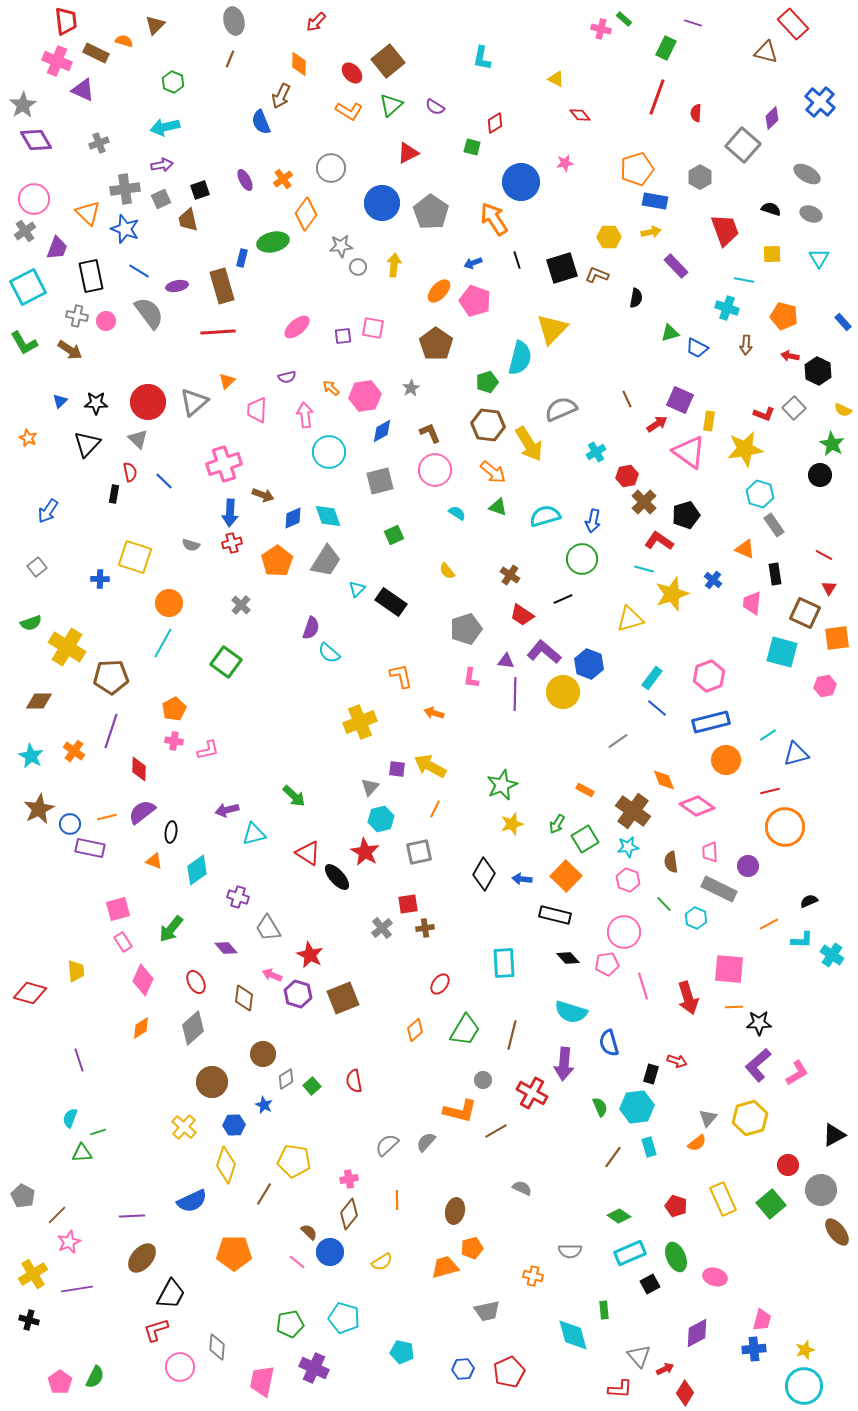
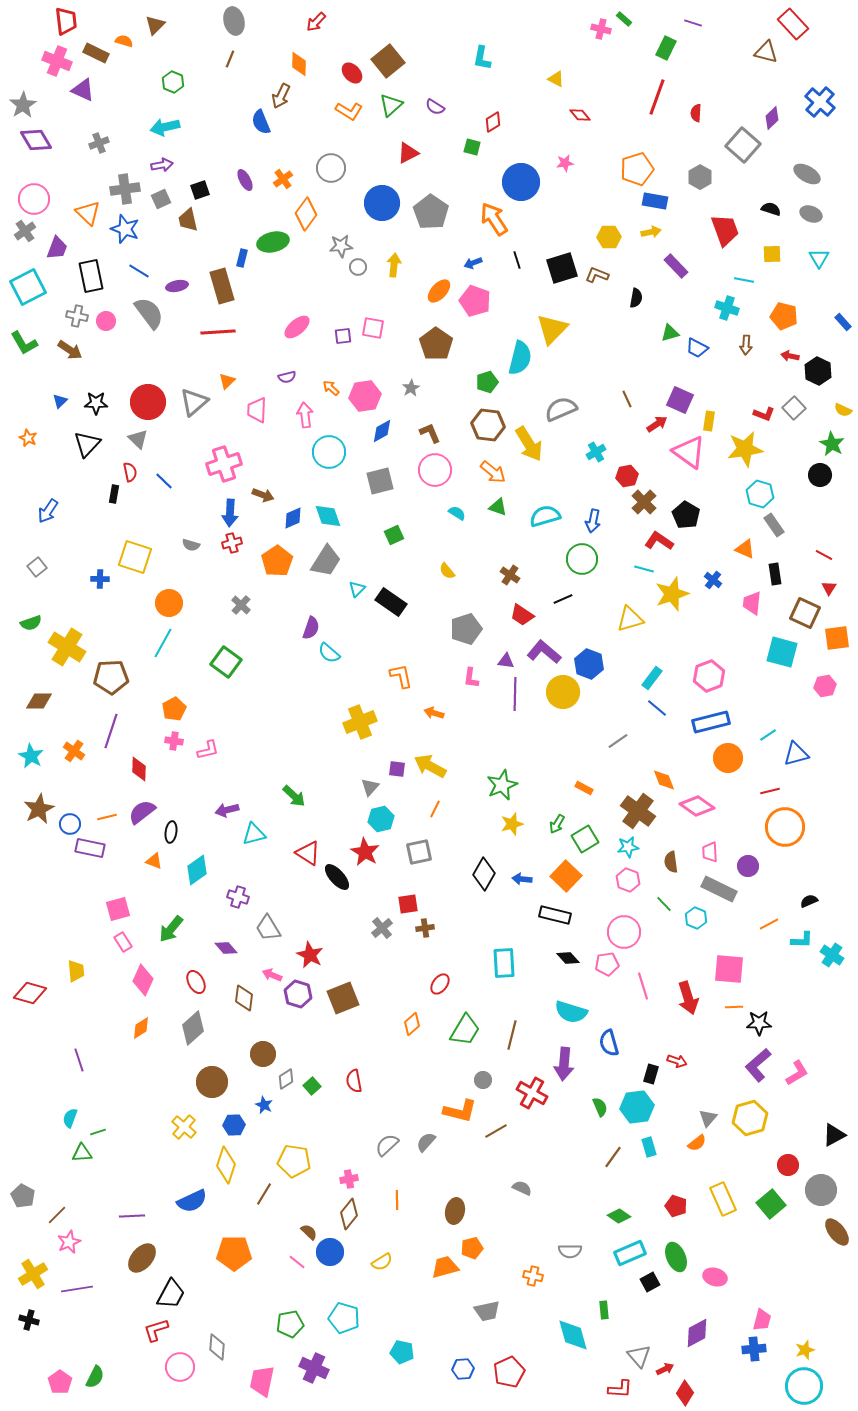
red diamond at (495, 123): moved 2 px left, 1 px up
black pentagon at (686, 515): rotated 24 degrees counterclockwise
orange circle at (726, 760): moved 2 px right, 2 px up
orange rectangle at (585, 790): moved 1 px left, 2 px up
brown cross at (633, 811): moved 5 px right
orange diamond at (415, 1030): moved 3 px left, 6 px up
black square at (650, 1284): moved 2 px up
